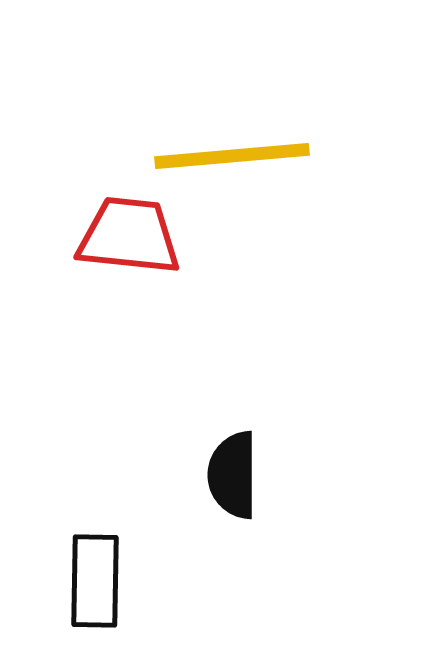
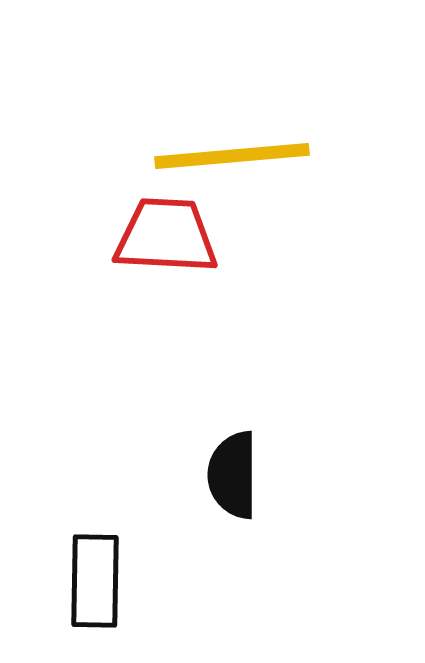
red trapezoid: moved 37 px right; rotated 3 degrees counterclockwise
